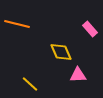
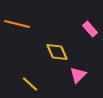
yellow diamond: moved 4 px left
pink triangle: rotated 42 degrees counterclockwise
